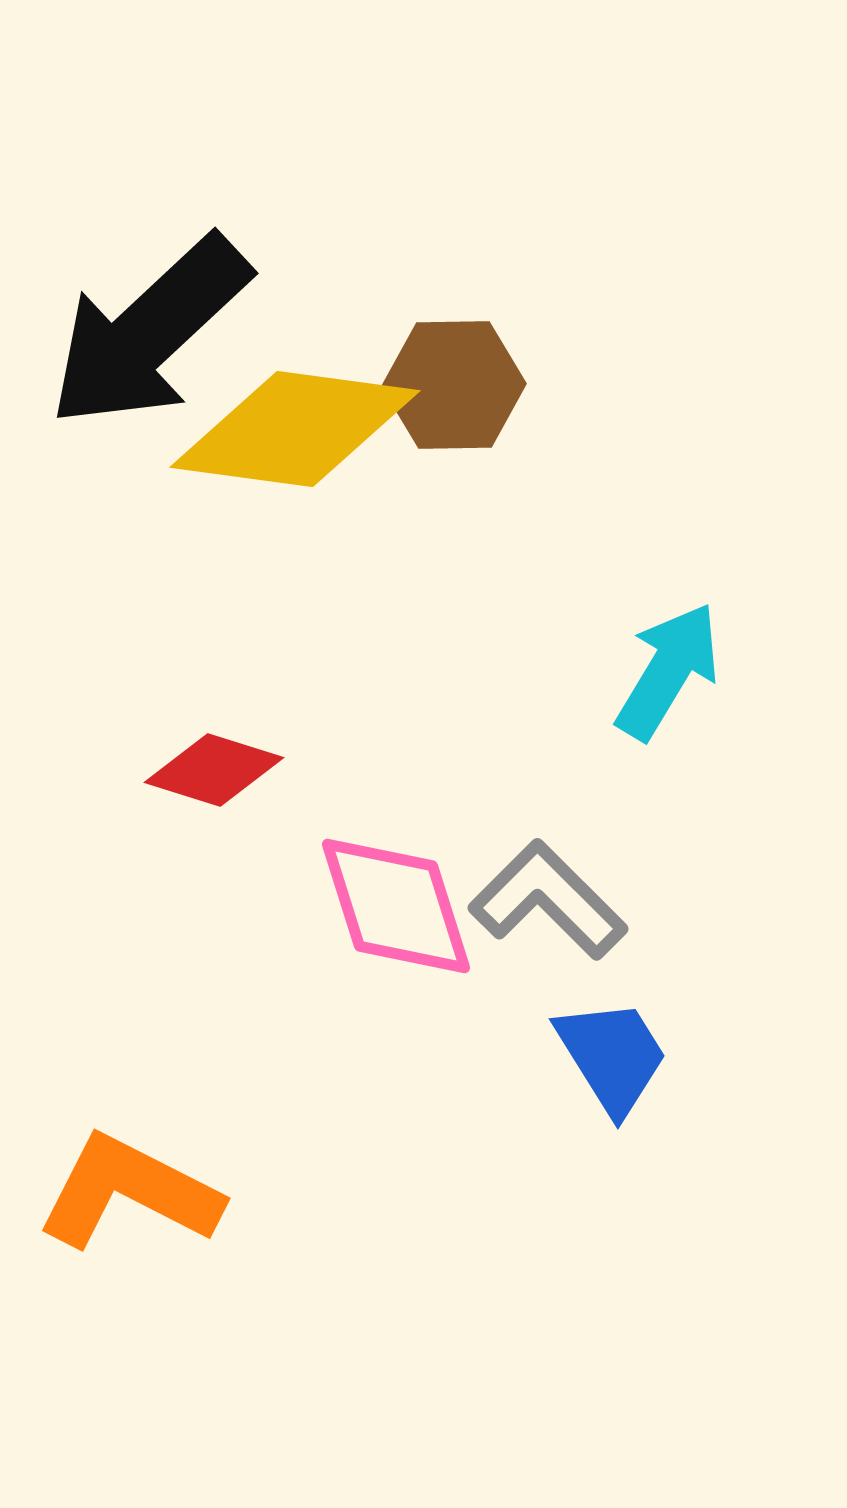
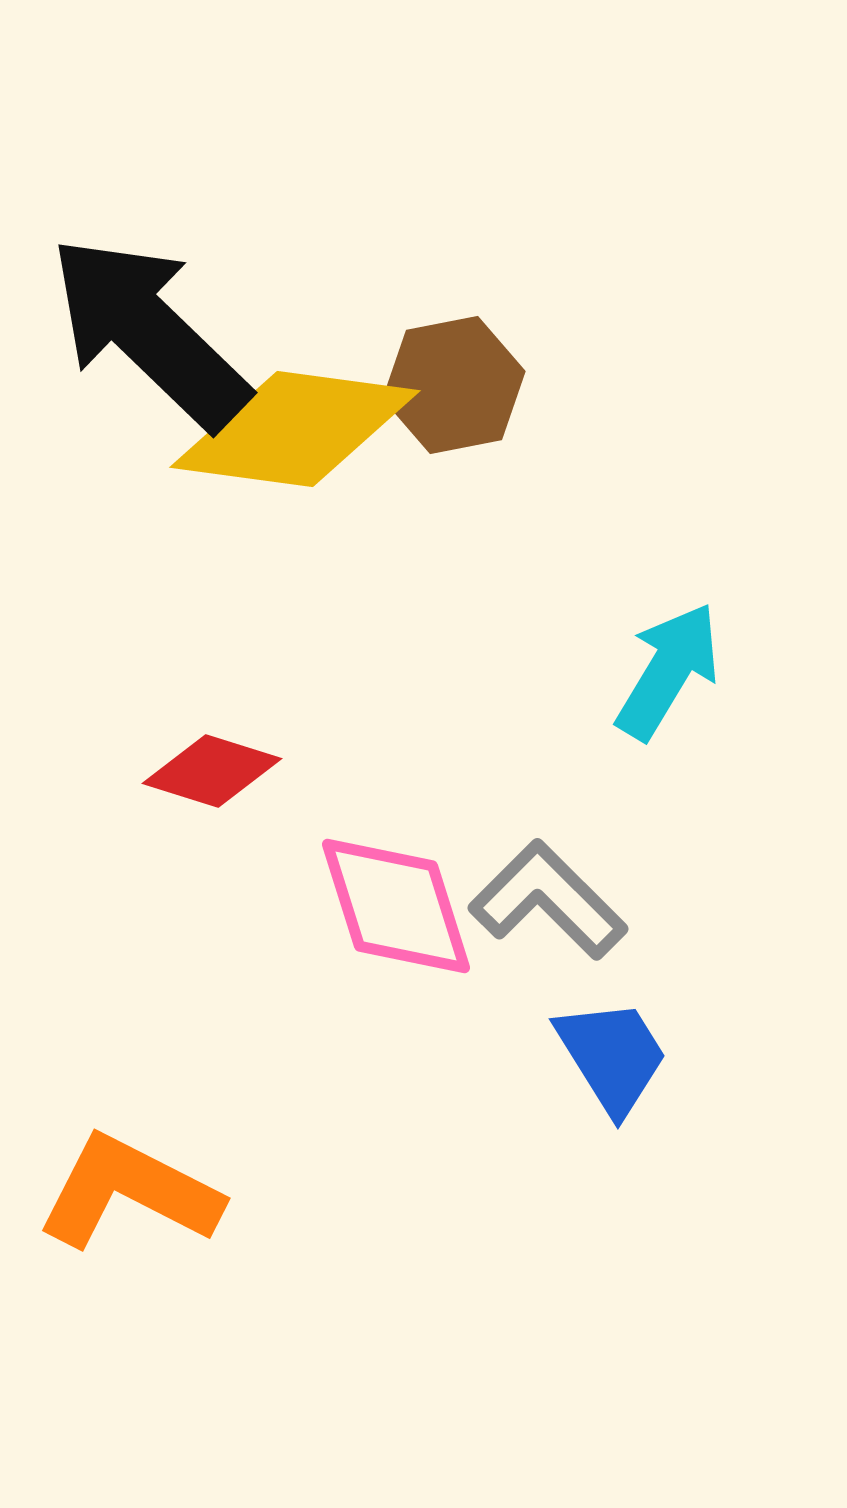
black arrow: rotated 87 degrees clockwise
brown hexagon: rotated 10 degrees counterclockwise
red diamond: moved 2 px left, 1 px down
